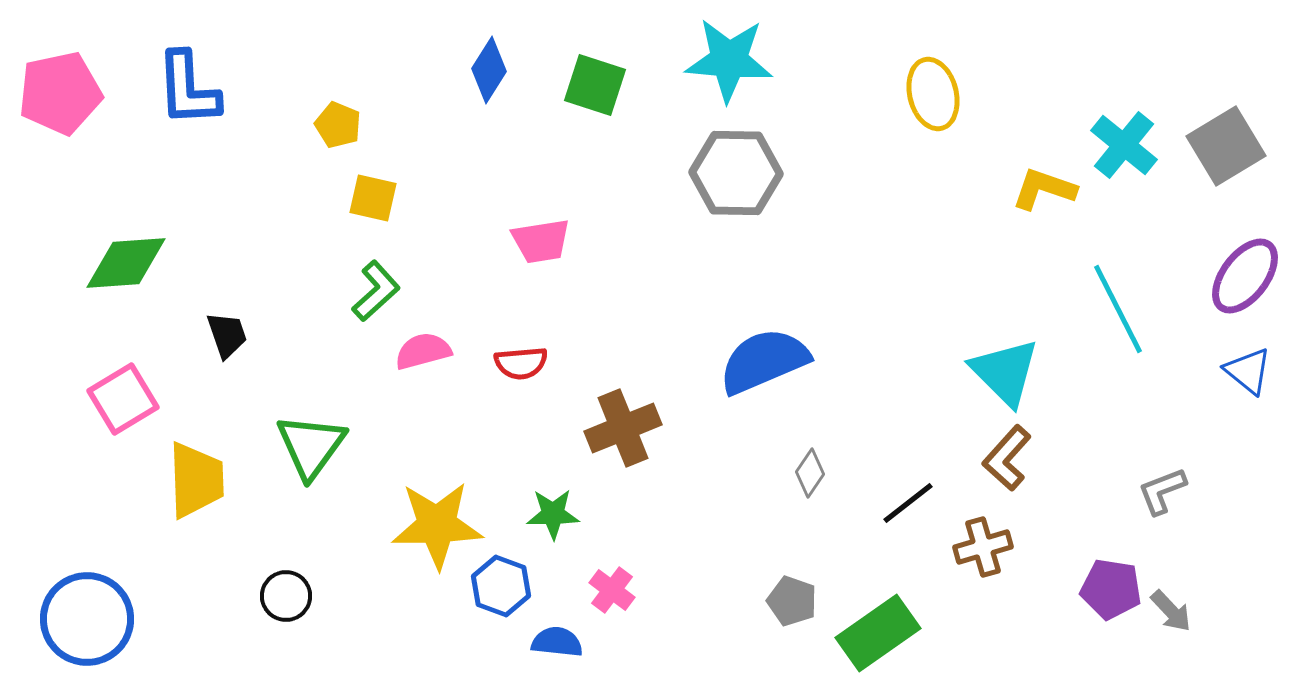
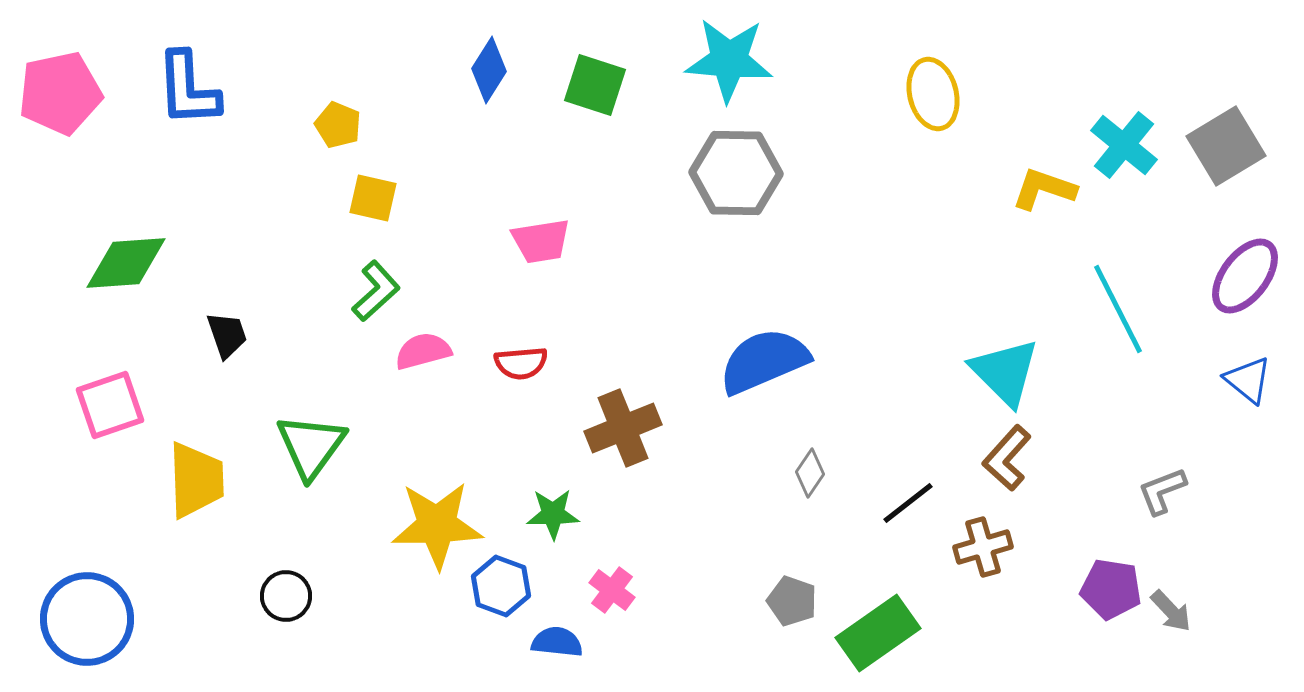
blue triangle at (1248, 371): moved 9 px down
pink square at (123, 399): moved 13 px left, 6 px down; rotated 12 degrees clockwise
